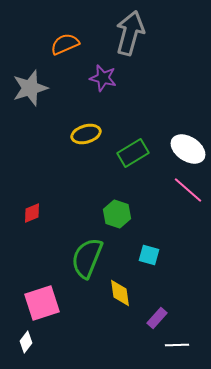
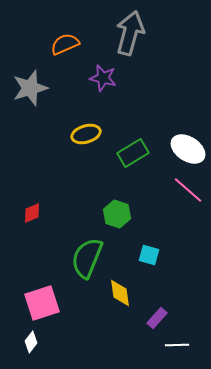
white diamond: moved 5 px right
